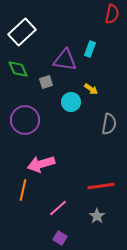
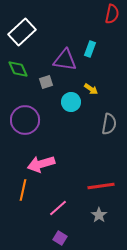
gray star: moved 2 px right, 1 px up
